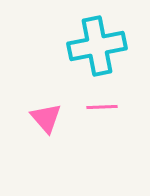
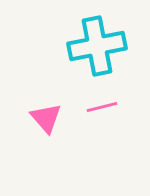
pink line: rotated 12 degrees counterclockwise
